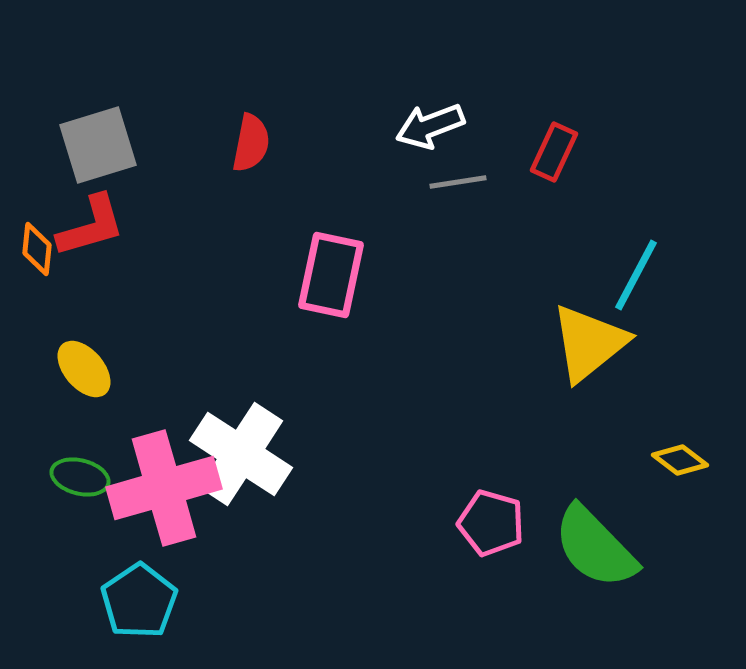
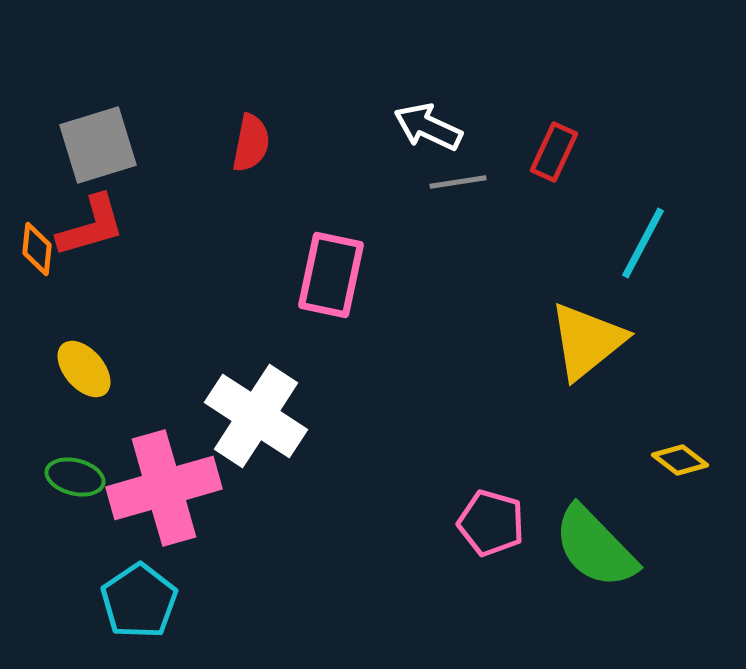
white arrow: moved 2 px left, 1 px down; rotated 46 degrees clockwise
cyan line: moved 7 px right, 32 px up
yellow triangle: moved 2 px left, 2 px up
white cross: moved 15 px right, 38 px up
green ellipse: moved 5 px left
